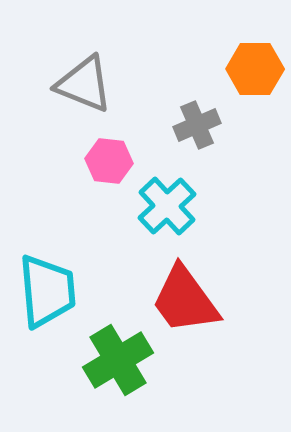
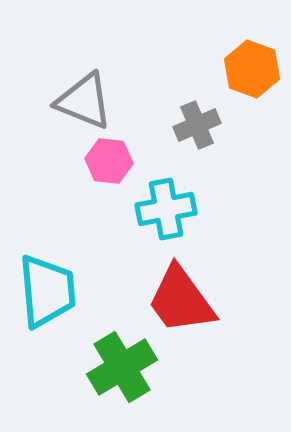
orange hexagon: moved 3 px left; rotated 20 degrees clockwise
gray triangle: moved 17 px down
cyan cross: moved 1 px left, 3 px down; rotated 32 degrees clockwise
red trapezoid: moved 4 px left
green cross: moved 4 px right, 7 px down
